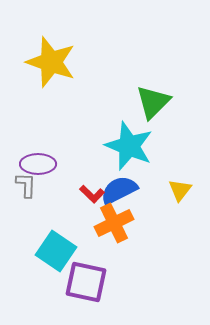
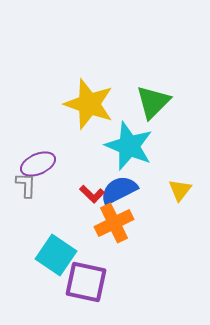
yellow star: moved 38 px right, 42 px down
purple ellipse: rotated 24 degrees counterclockwise
cyan square: moved 4 px down
